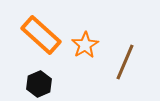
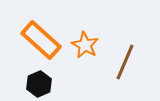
orange rectangle: moved 5 px down
orange star: rotated 12 degrees counterclockwise
